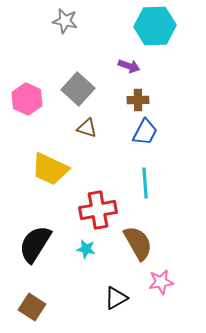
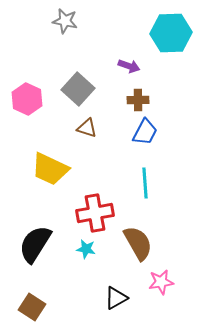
cyan hexagon: moved 16 px right, 7 px down
red cross: moved 3 px left, 3 px down
